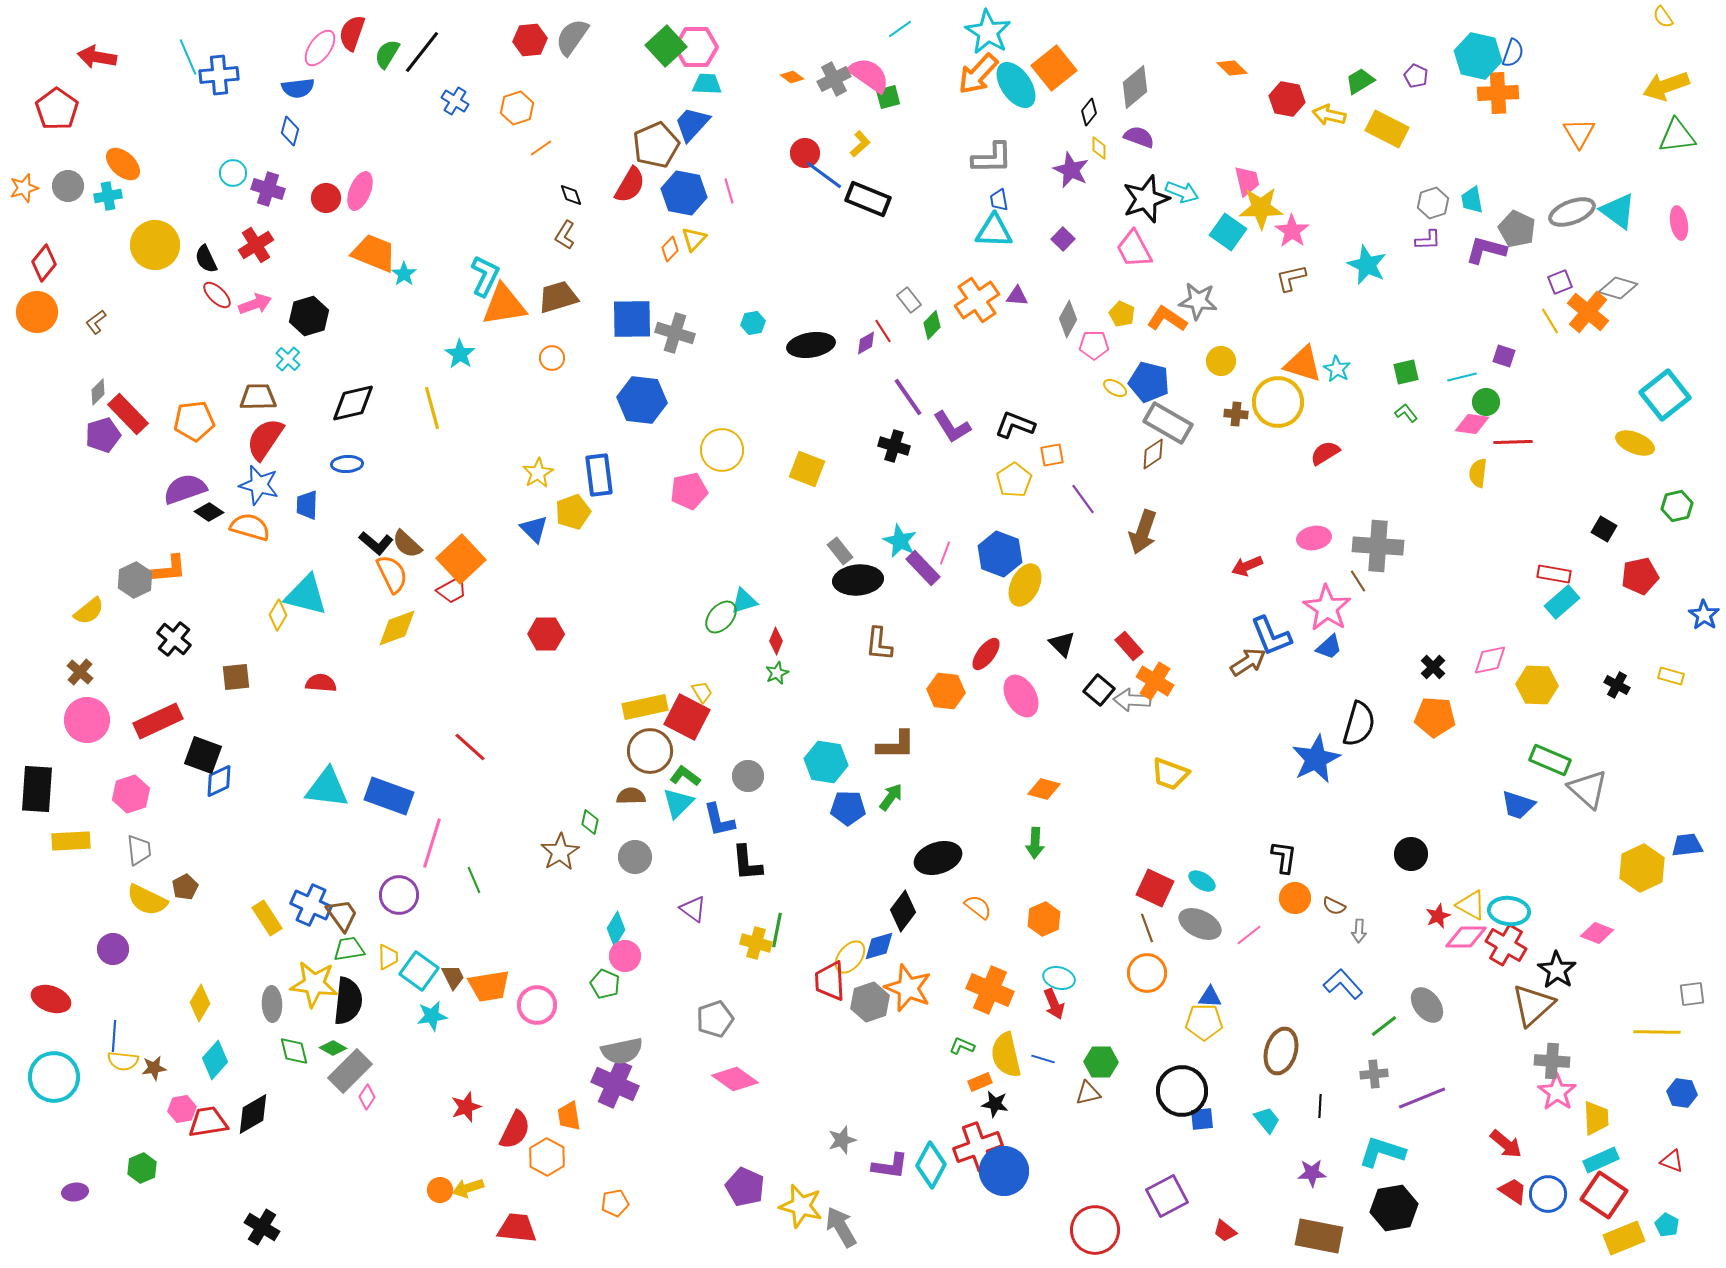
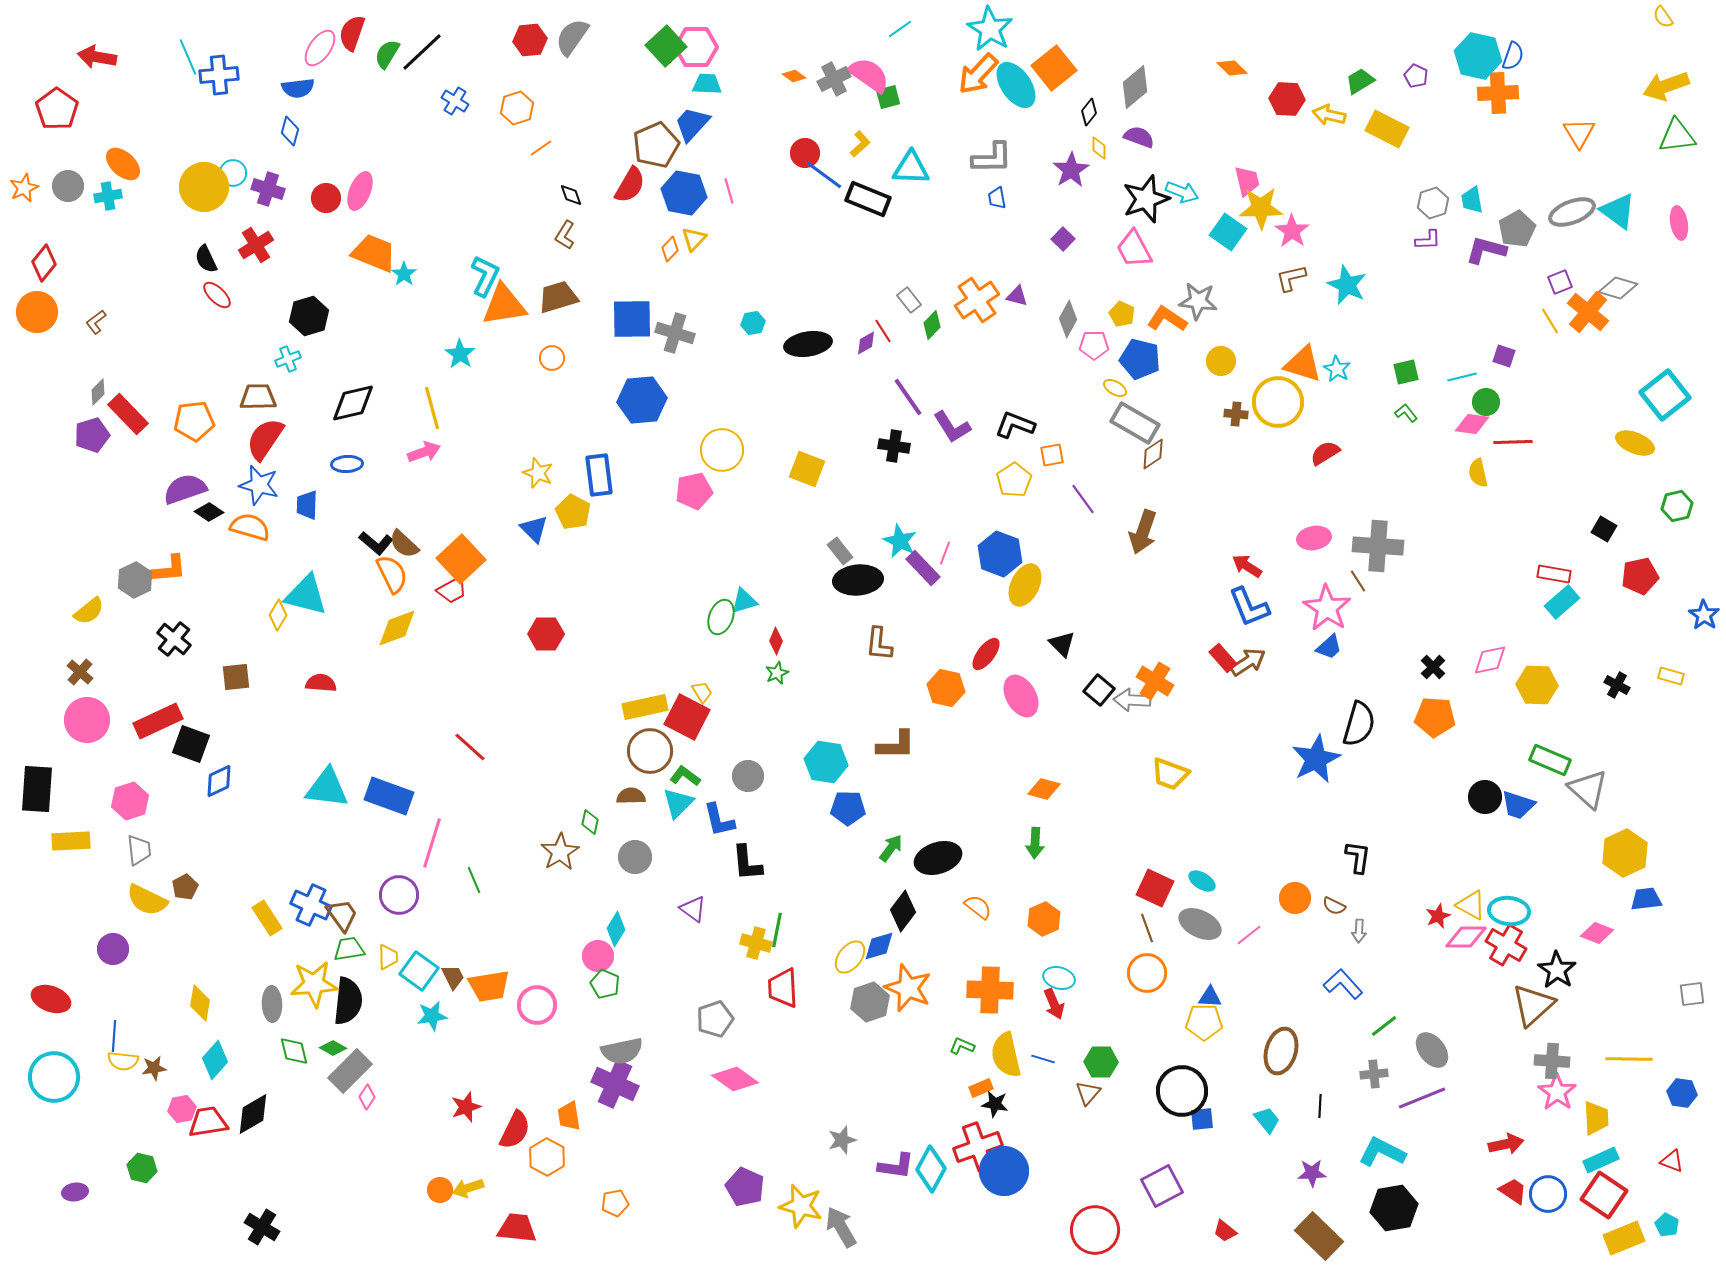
cyan star at (988, 32): moved 2 px right, 3 px up
black line at (422, 52): rotated 9 degrees clockwise
blue semicircle at (1513, 53): moved 3 px down
orange diamond at (792, 77): moved 2 px right, 1 px up
red hexagon at (1287, 99): rotated 8 degrees counterclockwise
purple star at (1071, 170): rotated 15 degrees clockwise
orange star at (24, 188): rotated 8 degrees counterclockwise
blue trapezoid at (999, 200): moved 2 px left, 2 px up
gray pentagon at (1517, 229): rotated 18 degrees clockwise
cyan triangle at (994, 231): moved 83 px left, 63 px up
yellow circle at (155, 245): moved 49 px right, 58 px up
cyan star at (1367, 265): moved 20 px left, 20 px down
purple triangle at (1017, 296): rotated 10 degrees clockwise
pink arrow at (255, 304): moved 169 px right, 148 px down
black ellipse at (811, 345): moved 3 px left, 1 px up
cyan cross at (288, 359): rotated 25 degrees clockwise
blue pentagon at (1149, 382): moved 9 px left, 23 px up
blue hexagon at (642, 400): rotated 12 degrees counterclockwise
gray rectangle at (1168, 423): moved 33 px left
purple pentagon at (103, 435): moved 11 px left
black cross at (894, 446): rotated 8 degrees counterclockwise
yellow star at (538, 473): rotated 20 degrees counterclockwise
yellow semicircle at (1478, 473): rotated 20 degrees counterclockwise
pink pentagon at (689, 491): moved 5 px right
yellow pentagon at (573, 512): rotated 24 degrees counterclockwise
brown semicircle at (407, 544): moved 3 px left
red arrow at (1247, 566): rotated 56 degrees clockwise
green ellipse at (721, 617): rotated 20 degrees counterclockwise
blue L-shape at (1271, 636): moved 22 px left, 29 px up
red rectangle at (1129, 646): moved 94 px right, 12 px down
orange hexagon at (946, 691): moved 3 px up; rotated 6 degrees clockwise
black square at (203, 755): moved 12 px left, 11 px up
pink hexagon at (131, 794): moved 1 px left, 7 px down
green arrow at (891, 797): moved 51 px down
blue trapezoid at (1687, 845): moved 41 px left, 54 px down
black circle at (1411, 854): moved 74 px right, 57 px up
black L-shape at (1284, 857): moved 74 px right
yellow hexagon at (1642, 868): moved 17 px left, 15 px up
pink circle at (625, 956): moved 27 px left
red trapezoid at (830, 981): moved 47 px left, 7 px down
yellow star at (314, 984): rotated 12 degrees counterclockwise
orange cross at (990, 990): rotated 21 degrees counterclockwise
yellow diamond at (200, 1003): rotated 21 degrees counterclockwise
gray ellipse at (1427, 1005): moved 5 px right, 45 px down
yellow line at (1657, 1032): moved 28 px left, 27 px down
orange rectangle at (980, 1082): moved 1 px right, 6 px down
brown triangle at (1088, 1093): rotated 36 degrees counterclockwise
red arrow at (1506, 1144): rotated 52 degrees counterclockwise
cyan L-shape at (1382, 1152): rotated 9 degrees clockwise
cyan diamond at (931, 1165): moved 4 px down
purple L-shape at (890, 1166): moved 6 px right
green hexagon at (142, 1168): rotated 24 degrees counterclockwise
purple square at (1167, 1196): moved 5 px left, 10 px up
brown rectangle at (1319, 1236): rotated 33 degrees clockwise
